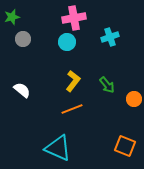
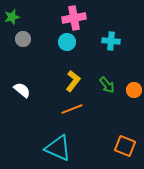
cyan cross: moved 1 px right, 4 px down; rotated 24 degrees clockwise
orange circle: moved 9 px up
